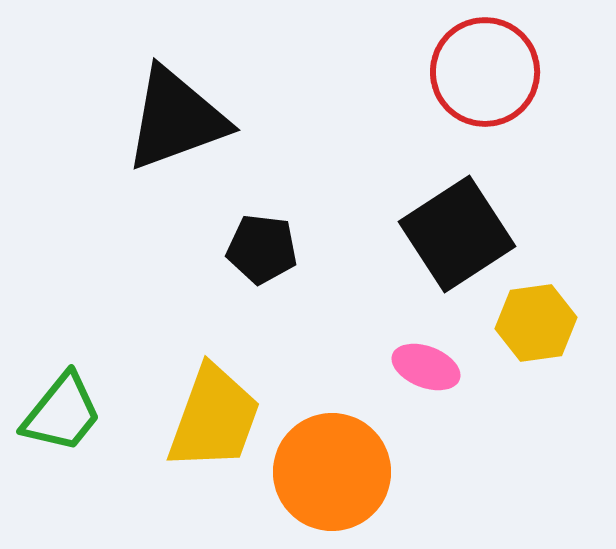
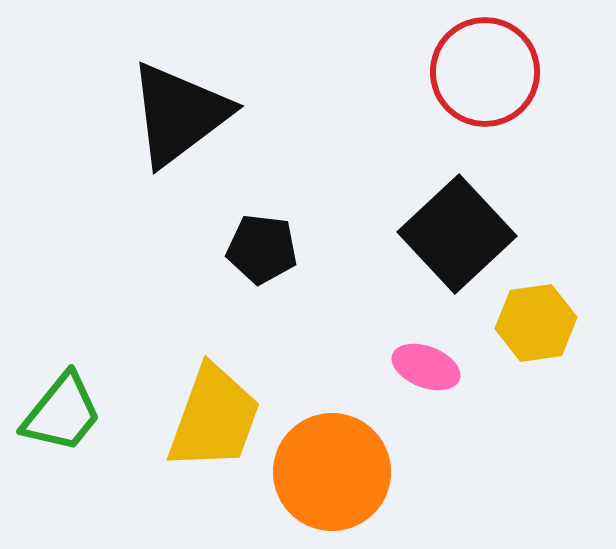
black triangle: moved 3 px right, 5 px up; rotated 17 degrees counterclockwise
black square: rotated 10 degrees counterclockwise
